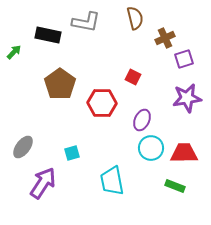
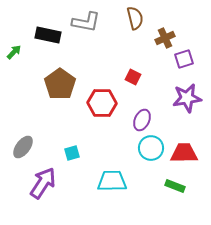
cyan trapezoid: rotated 100 degrees clockwise
